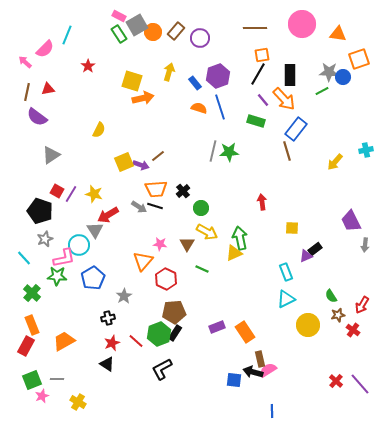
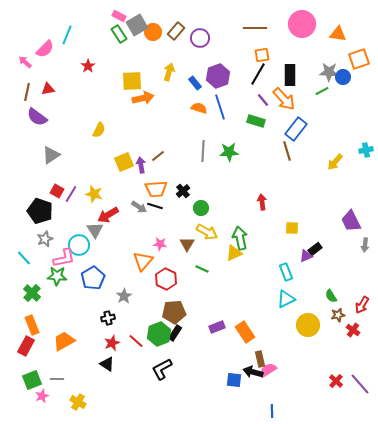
yellow square at (132, 81): rotated 20 degrees counterclockwise
gray line at (213, 151): moved 10 px left; rotated 10 degrees counterclockwise
purple arrow at (141, 165): rotated 119 degrees counterclockwise
